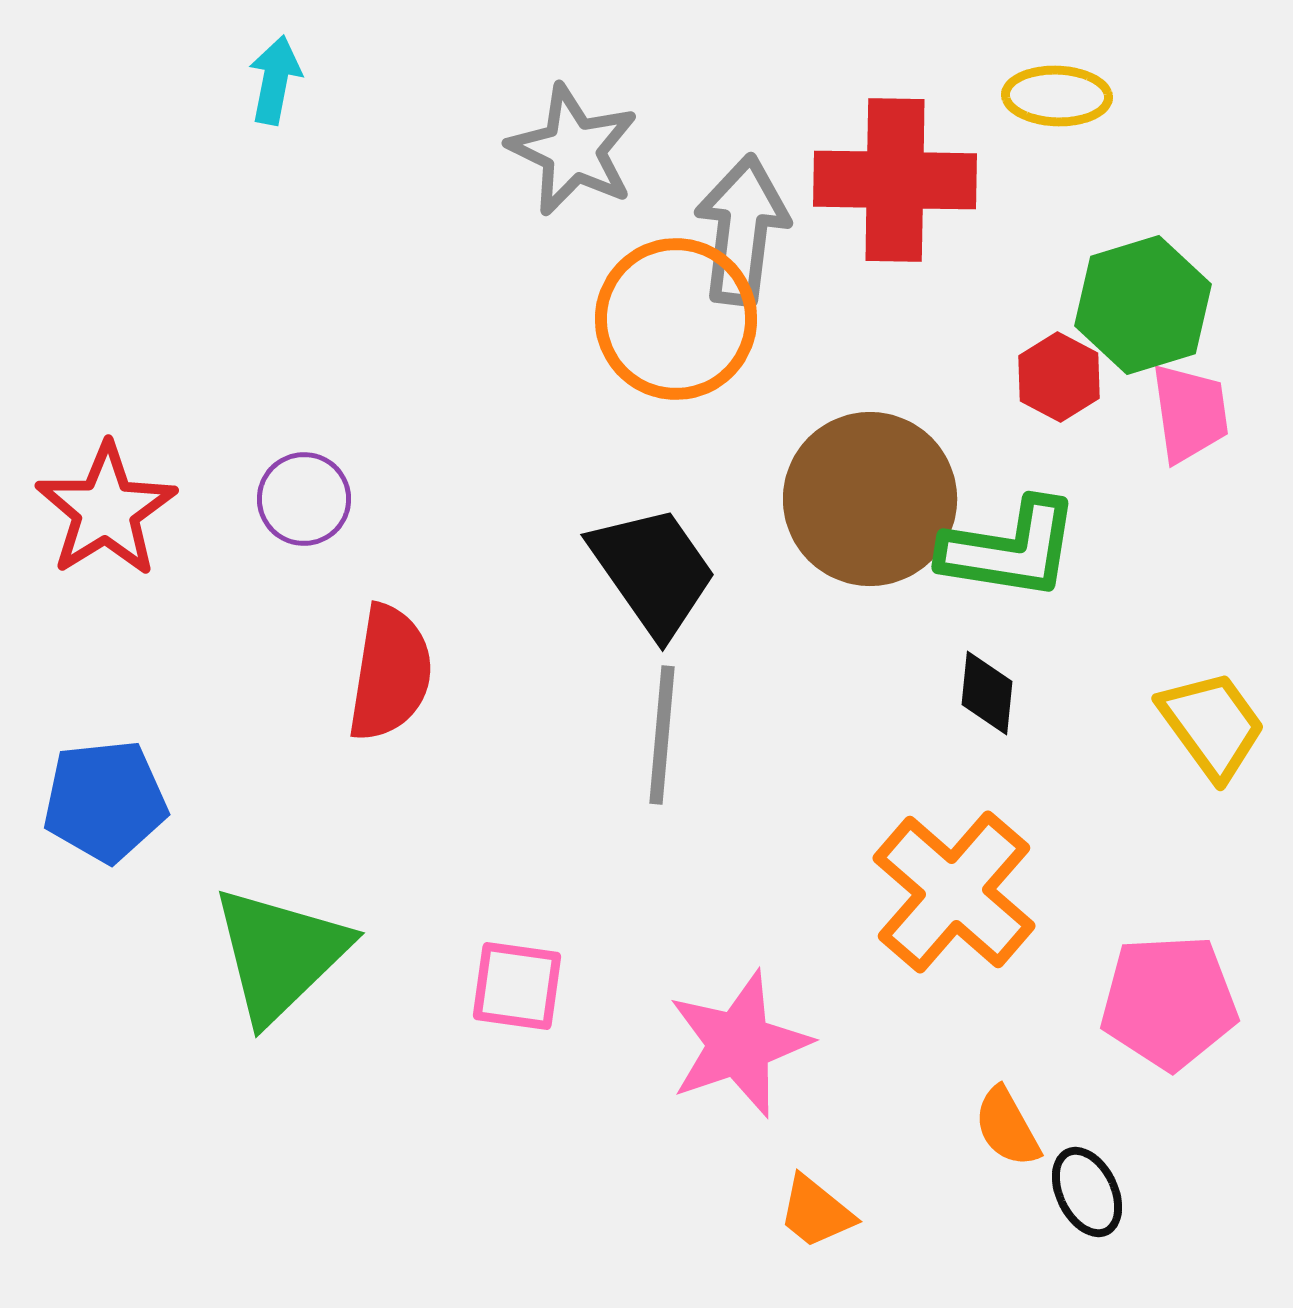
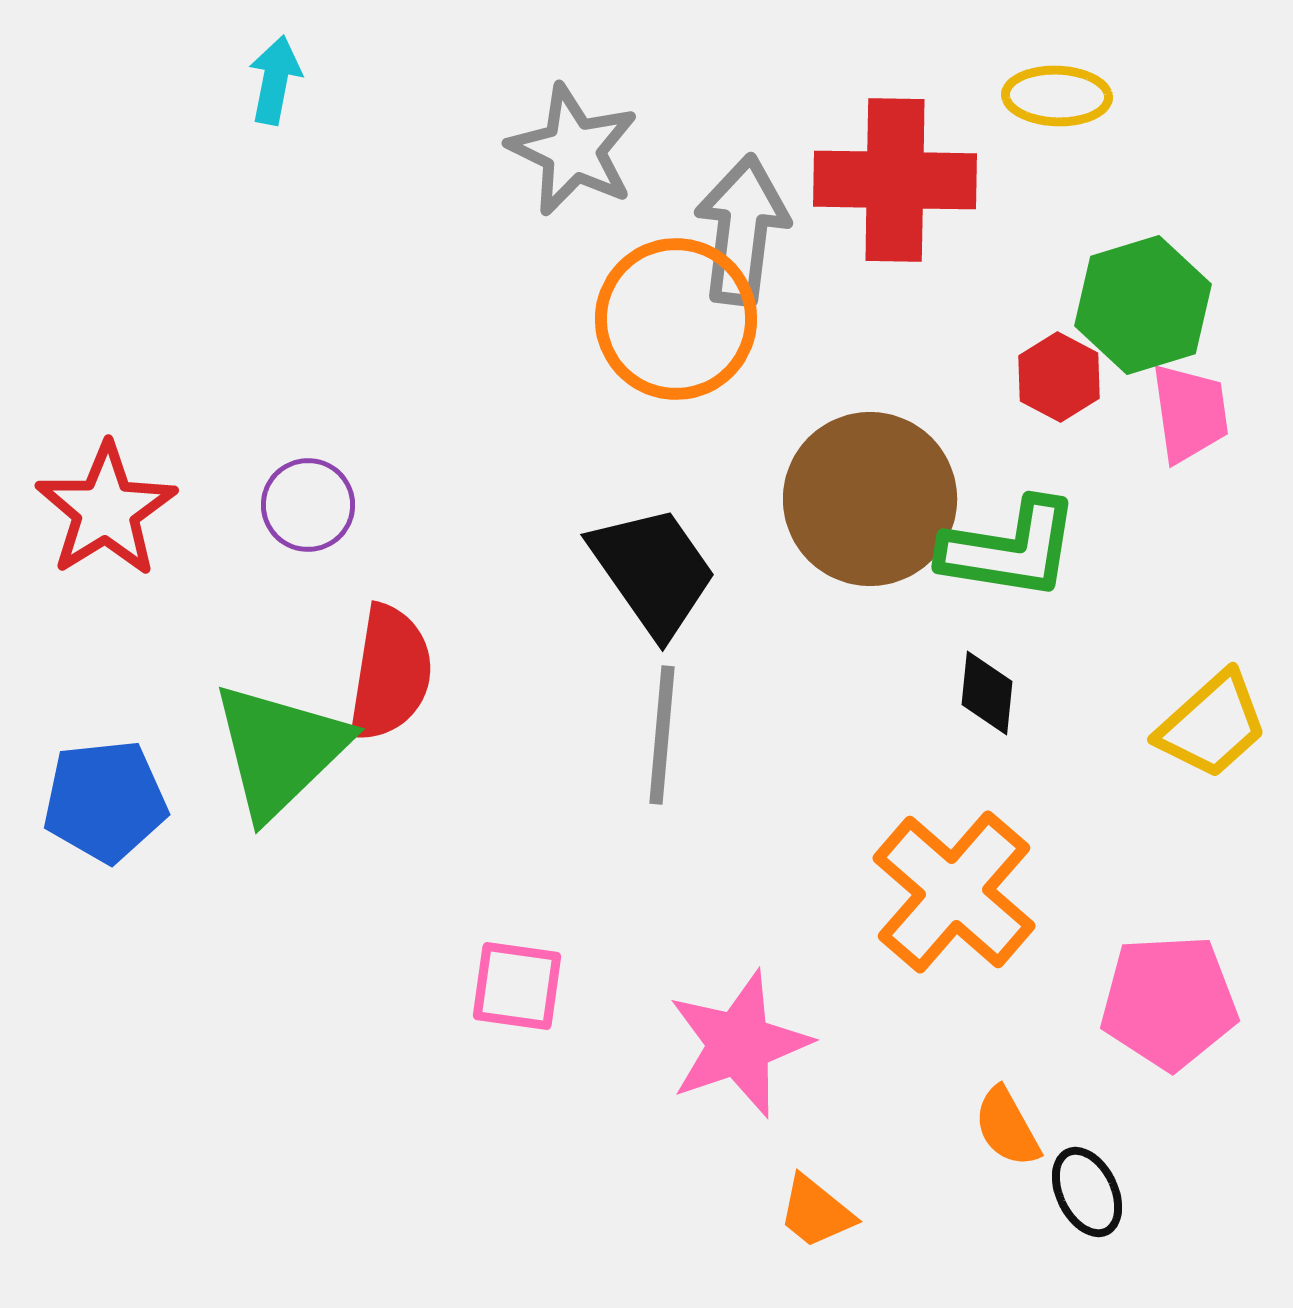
purple circle: moved 4 px right, 6 px down
yellow trapezoid: rotated 84 degrees clockwise
green triangle: moved 204 px up
